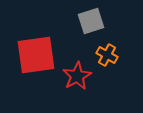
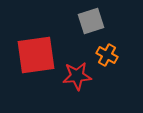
red star: rotated 24 degrees clockwise
